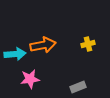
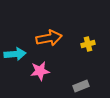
orange arrow: moved 6 px right, 7 px up
pink star: moved 10 px right, 8 px up
gray rectangle: moved 3 px right, 1 px up
